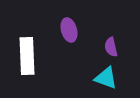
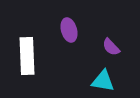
purple semicircle: rotated 30 degrees counterclockwise
cyan triangle: moved 3 px left, 3 px down; rotated 10 degrees counterclockwise
